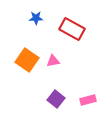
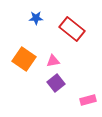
red rectangle: rotated 10 degrees clockwise
orange square: moved 3 px left, 1 px up
purple square: moved 16 px up; rotated 12 degrees clockwise
